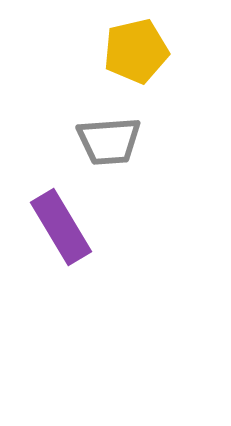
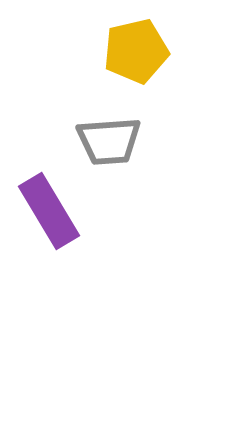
purple rectangle: moved 12 px left, 16 px up
